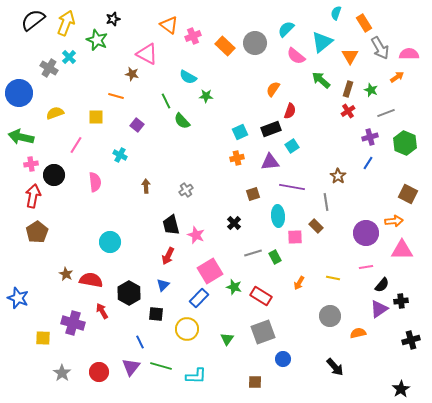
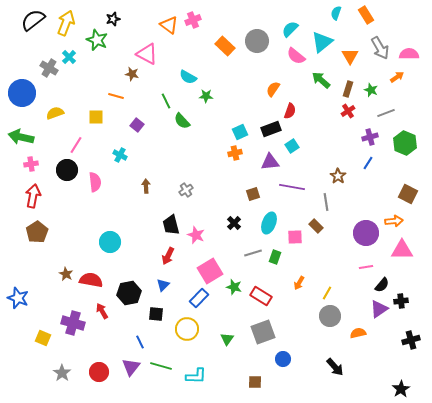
orange rectangle at (364, 23): moved 2 px right, 8 px up
cyan semicircle at (286, 29): moved 4 px right
pink cross at (193, 36): moved 16 px up
gray circle at (255, 43): moved 2 px right, 2 px up
blue circle at (19, 93): moved 3 px right
orange cross at (237, 158): moved 2 px left, 5 px up
black circle at (54, 175): moved 13 px right, 5 px up
cyan ellipse at (278, 216): moved 9 px left, 7 px down; rotated 25 degrees clockwise
green rectangle at (275, 257): rotated 48 degrees clockwise
yellow line at (333, 278): moved 6 px left, 15 px down; rotated 72 degrees counterclockwise
black hexagon at (129, 293): rotated 20 degrees clockwise
yellow square at (43, 338): rotated 21 degrees clockwise
